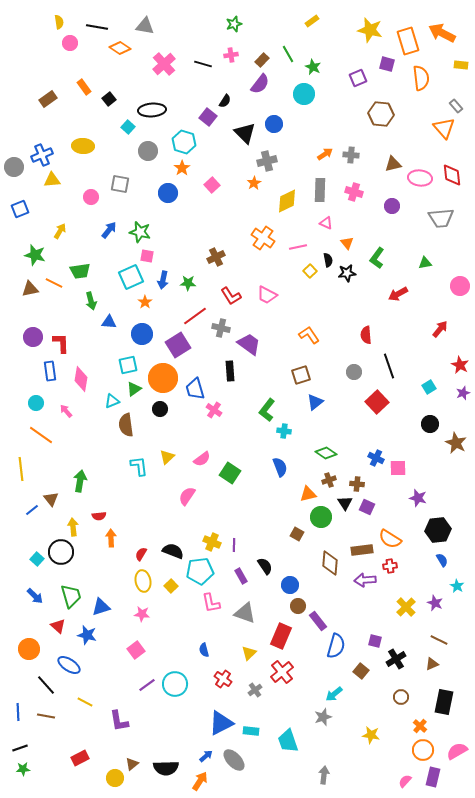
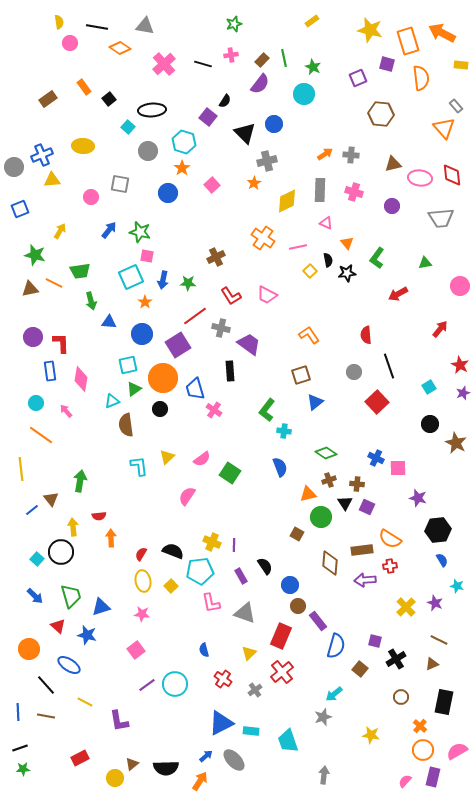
green line at (288, 54): moved 4 px left, 4 px down; rotated 18 degrees clockwise
cyan star at (457, 586): rotated 16 degrees counterclockwise
brown square at (361, 671): moved 1 px left, 2 px up
